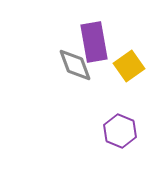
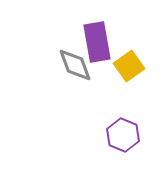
purple rectangle: moved 3 px right
purple hexagon: moved 3 px right, 4 px down
